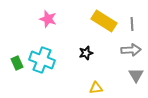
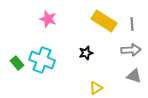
green rectangle: rotated 16 degrees counterclockwise
gray triangle: moved 2 px left, 1 px down; rotated 42 degrees counterclockwise
yellow triangle: rotated 24 degrees counterclockwise
